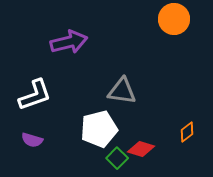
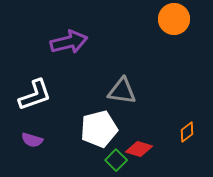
red diamond: moved 2 px left
green square: moved 1 px left, 2 px down
